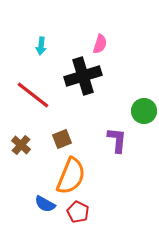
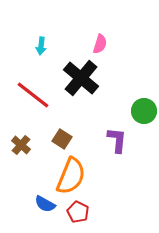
black cross: moved 2 px left, 2 px down; rotated 33 degrees counterclockwise
brown square: rotated 36 degrees counterclockwise
